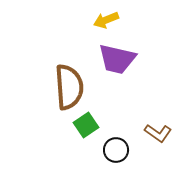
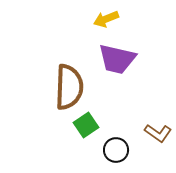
yellow arrow: moved 1 px up
brown semicircle: rotated 6 degrees clockwise
